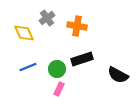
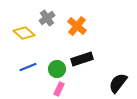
orange cross: rotated 30 degrees clockwise
yellow diamond: rotated 25 degrees counterclockwise
black semicircle: moved 8 px down; rotated 100 degrees clockwise
